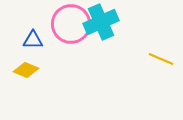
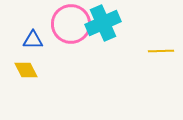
cyan cross: moved 2 px right, 1 px down
yellow line: moved 8 px up; rotated 25 degrees counterclockwise
yellow diamond: rotated 40 degrees clockwise
